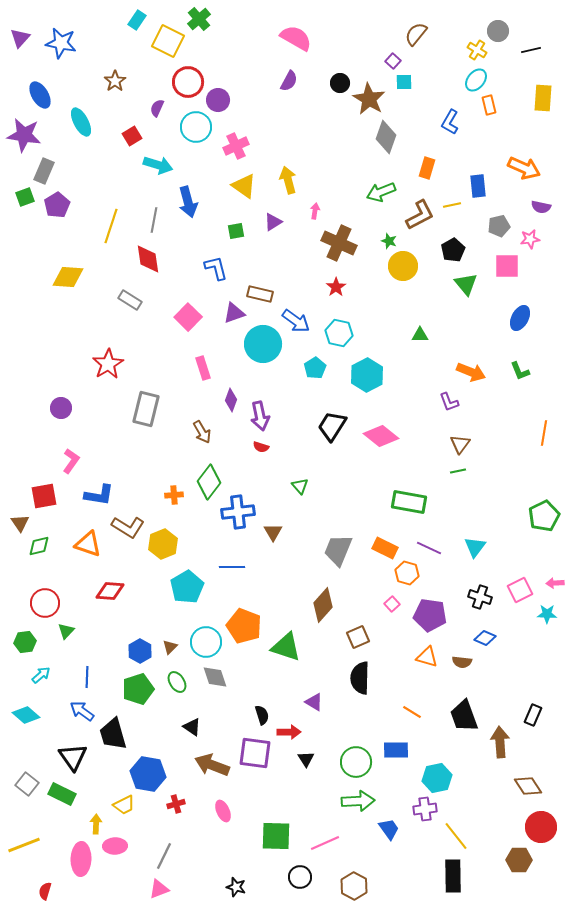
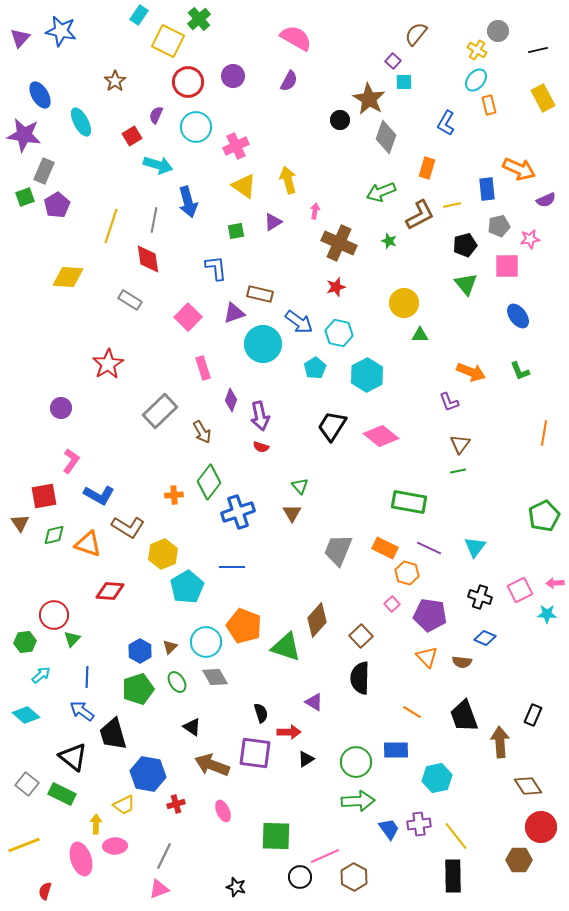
cyan rectangle at (137, 20): moved 2 px right, 5 px up
blue star at (61, 43): moved 12 px up
black line at (531, 50): moved 7 px right
black circle at (340, 83): moved 37 px down
yellow rectangle at (543, 98): rotated 32 degrees counterclockwise
purple circle at (218, 100): moved 15 px right, 24 px up
purple semicircle at (157, 108): moved 1 px left, 7 px down
blue L-shape at (450, 122): moved 4 px left, 1 px down
orange arrow at (524, 168): moved 5 px left, 1 px down
blue rectangle at (478, 186): moved 9 px right, 3 px down
purple semicircle at (541, 207): moved 5 px right, 7 px up; rotated 36 degrees counterclockwise
black pentagon at (453, 250): moved 12 px right, 5 px up; rotated 15 degrees clockwise
yellow circle at (403, 266): moved 1 px right, 37 px down
blue L-shape at (216, 268): rotated 8 degrees clockwise
red star at (336, 287): rotated 18 degrees clockwise
blue ellipse at (520, 318): moved 2 px left, 2 px up; rotated 65 degrees counterclockwise
blue arrow at (296, 321): moved 3 px right, 1 px down
gray rectangle at (146, 409): moved 14 px right, 2 px down; rotated 32 degrees clockwise
blue L-shape at (99, 495): rotated 20 degrees clockwise
blue cross at (238, 512): rotated 12 degrees counterclockwise
brown triangle at (273, 532): moved 19 px right, 19 px up
yellow hexagon at (163, 544): moved 10 px down
green diamond at (39, 546): moved 15 px right, 11 px up
red circle at (45, 603): moved 9 px right, 12 px down
brown diamond at (323, 605): moved 6 px left, 15 px down
green triangle at (66, 631): moved 6 px right, 8 px down
brown square at (358, 637): moved 3 px right, 1 px up; rotated 20 degrees counterclockwise
orange triangle at (427, 657): rotated 30 degrees clockwise
gray diamond at (215, 677): rotated 12 degrees counterclockwise
black semicircle at (262, 715): moved 1 px left, 2 px up
black triangle at (73, 757): rotated 16 degrees counterclockwise
black triangle at (306, 759): rotated 30 degrees clockwise
purple cross at (425, 809): moved 6 px left, 15 px down
pink line at (325, 843): moved 13 px down
pink ellipse at (81, 859): rotated 20 degrees counterclockwise
brown hexagon at (354, 886): moved 9 px up
